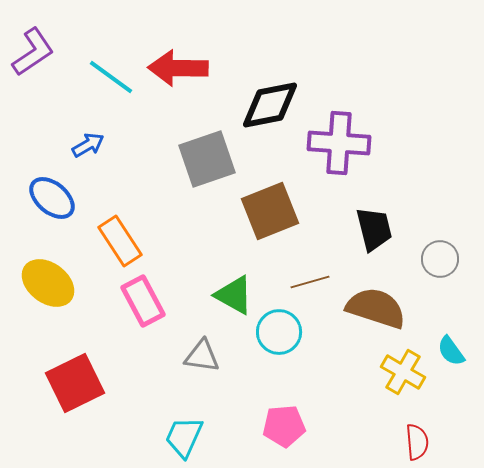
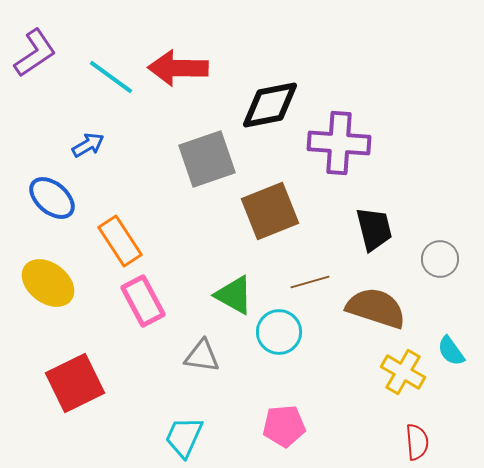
purple L-shape: moved 2 px right, 1 px down
